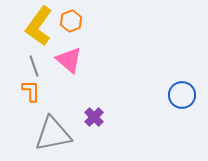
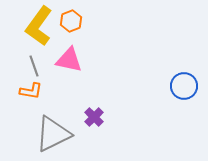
pink triangle: rotated 28 degrees counterclockwise
orange L-shape: rotated 100 degrees clockwise
blue circle: moved 2 px right, 9 px up
gray triangle: rotated 15 degrees counterclockwise
